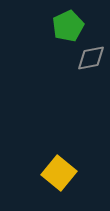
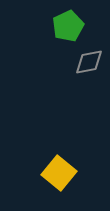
gray diamond: moved 2 px left, 4 px down
